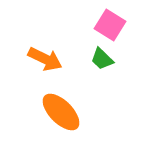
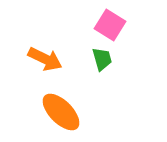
green trapezoid: rotated 150 degrees counterclockwise
